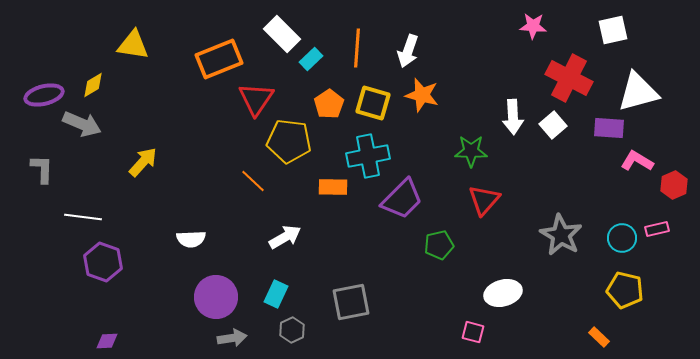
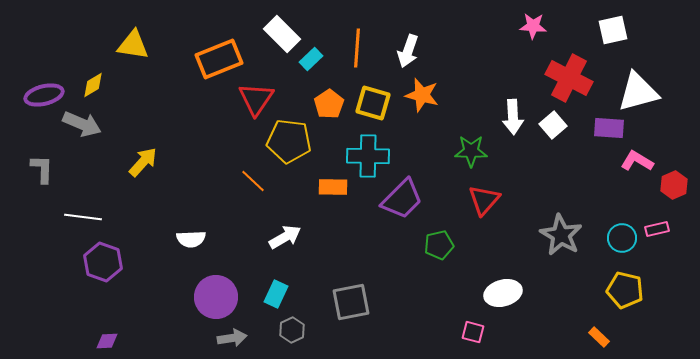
cyan cross at (368, 156): rotated 12 degrees clockwise
